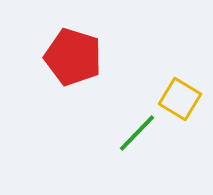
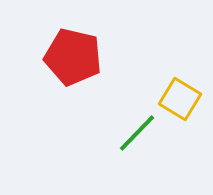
red pentagon: rotated 4 degrees counterclockwise
